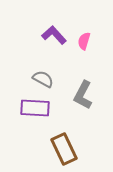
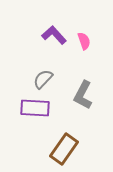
pink semicircle: rotated 144 degrees clockwise
gray semicircle: rotated 75 degrees counterclockwise
brown rectangle: rotated 60 degrees clockwise
